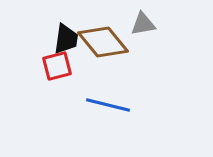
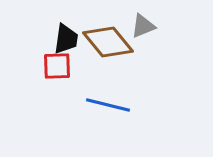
gray triangle: moved 2 px down; rotated 12 degrees counterclockwise
brown diamond: moved 5 px right
red square: rotated 12 degrees clockwise
